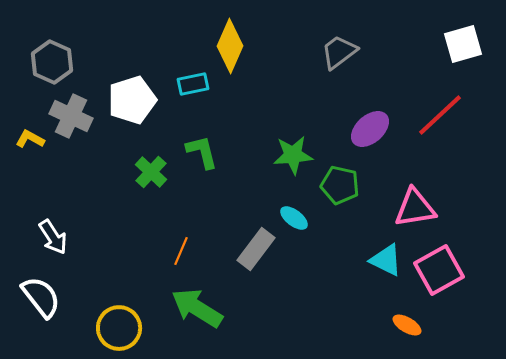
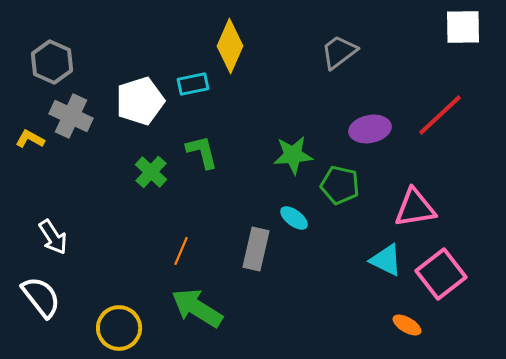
white square: moved 17 px up; rotated 15 degrees clockwise
white pentagon: moved 8 px right, 1 px down
purple ellipse: rotated 30 degrees clockwise
gray rectangle: rotated 24 degrees counterclockwise
pink square: moved 2 px right, 4 px down; rotated 9 degrees counterclockwise
